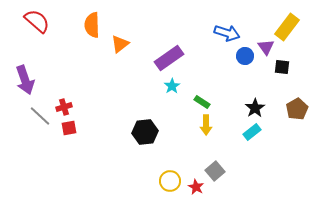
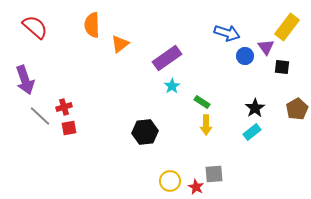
red semicircle: moved 2 px left, 6 px down
purple rectangle: moved 2 px left
gray square: moved 1 px left, 3 px down; rotated 36 degrees clockwise
